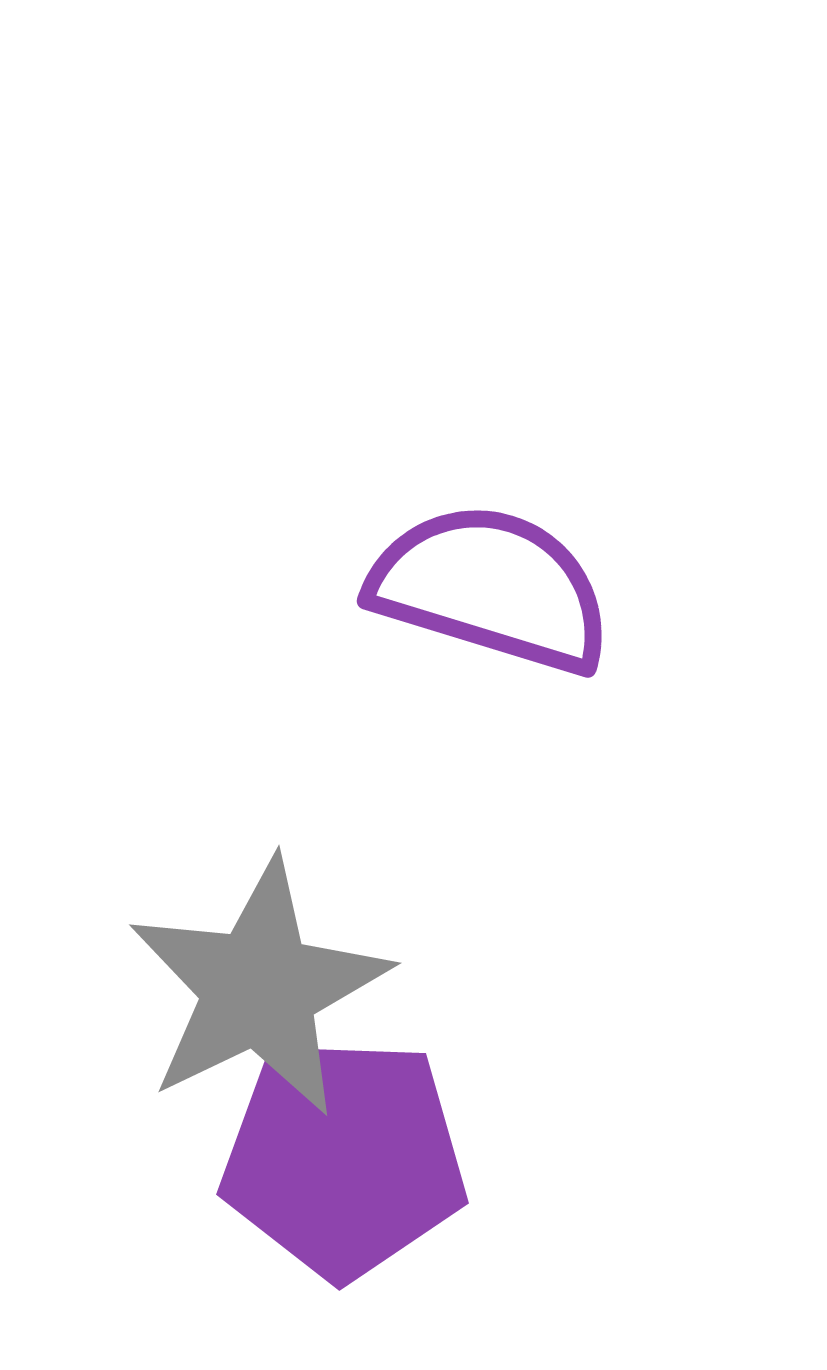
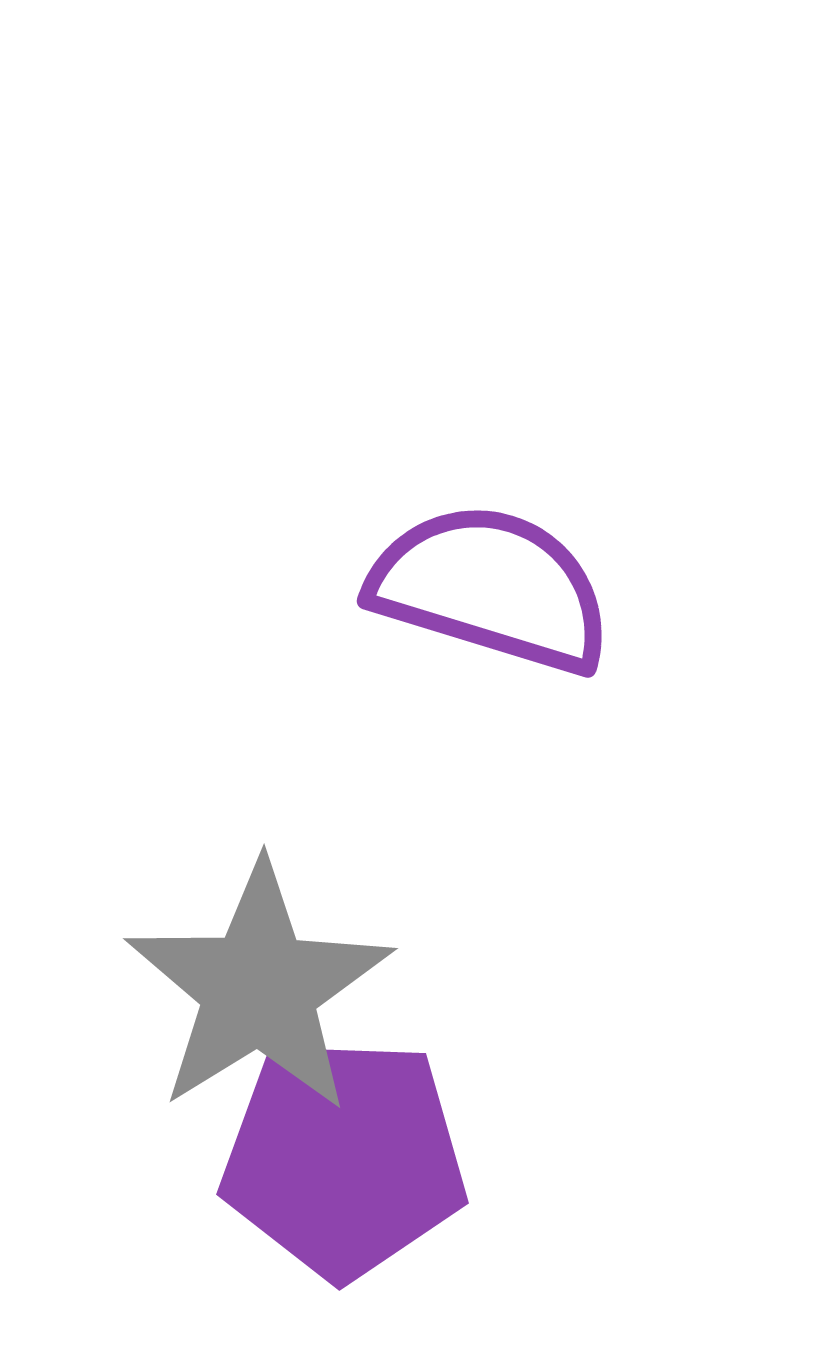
gray star: rotated 6 degrees counterclockwise
